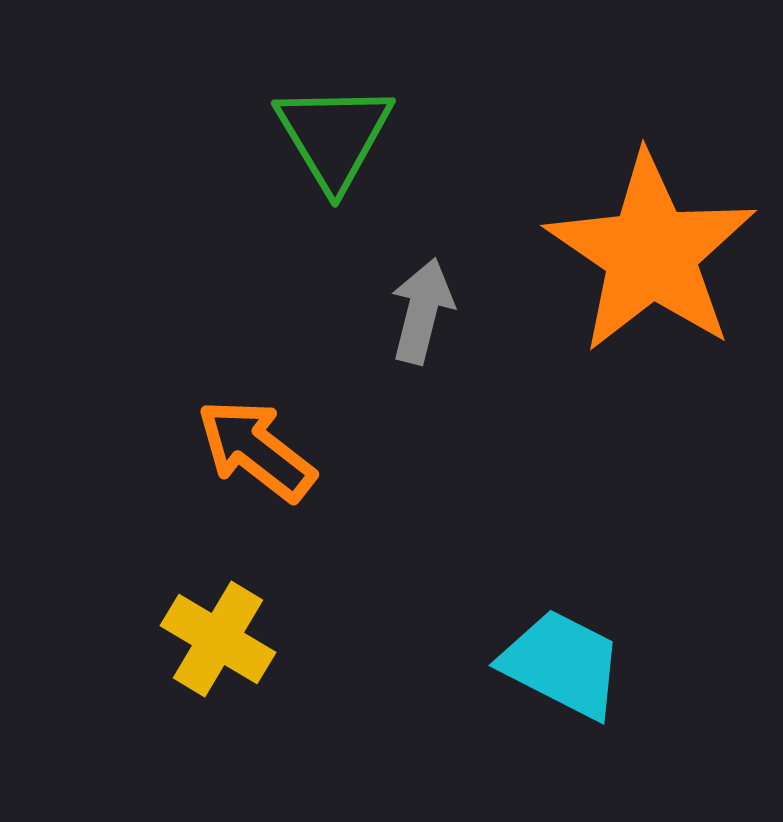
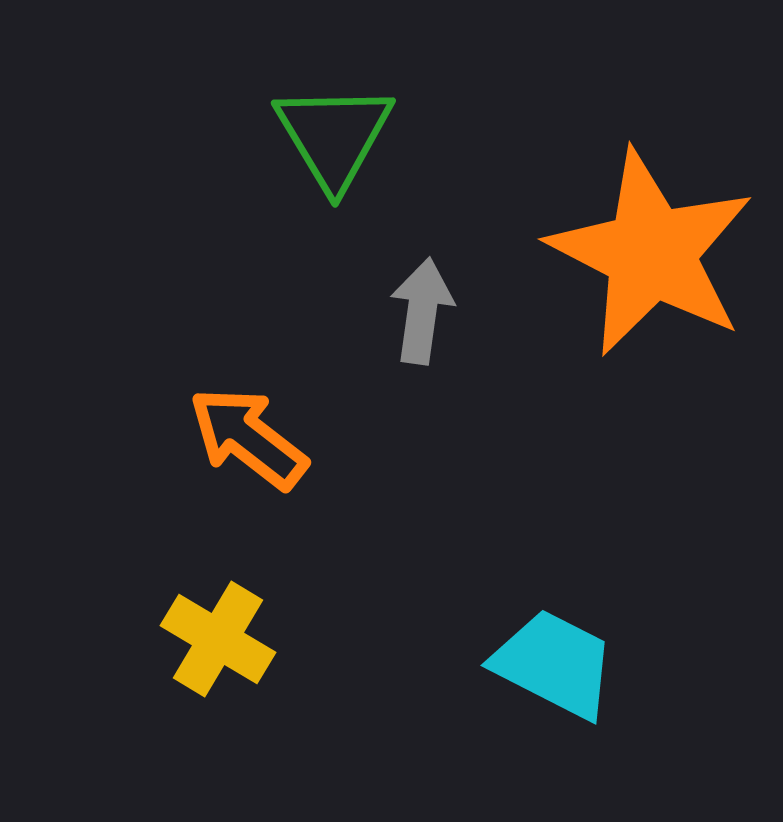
orange star: rotated 7 degrees counterclockwise
gray arrow: rotated 6 degrees counterclockwise
orange arrow: moved 8 px left, 12 px up
cyan trapezoid: moved 8 px left
